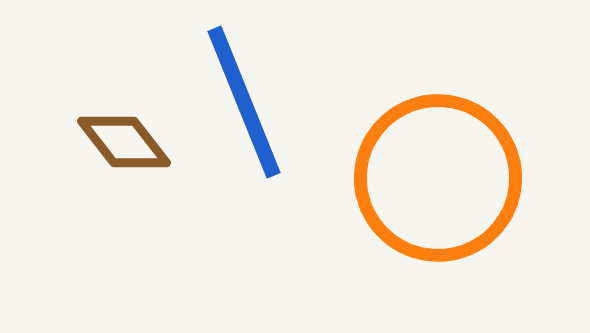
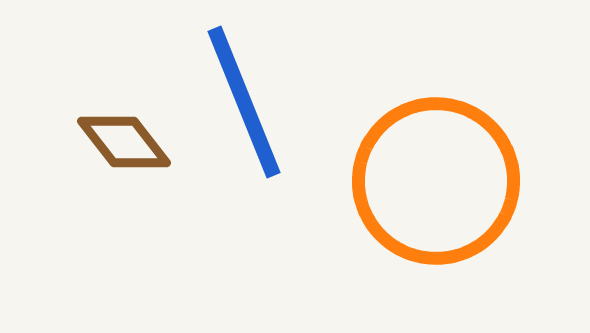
orange circle: moved 2 px left, 3 px down
